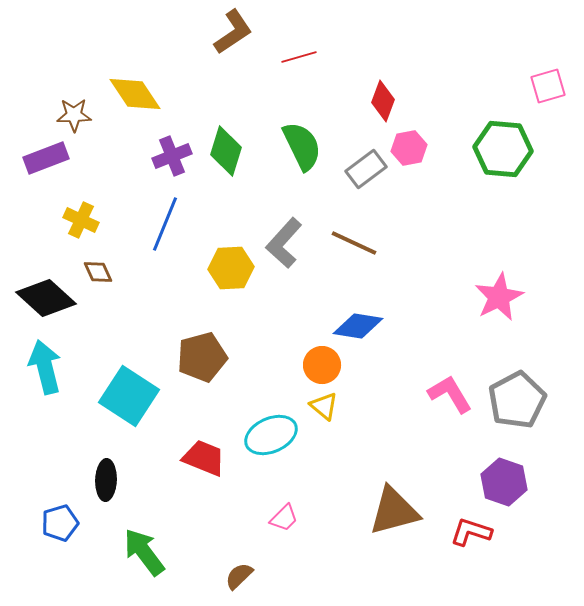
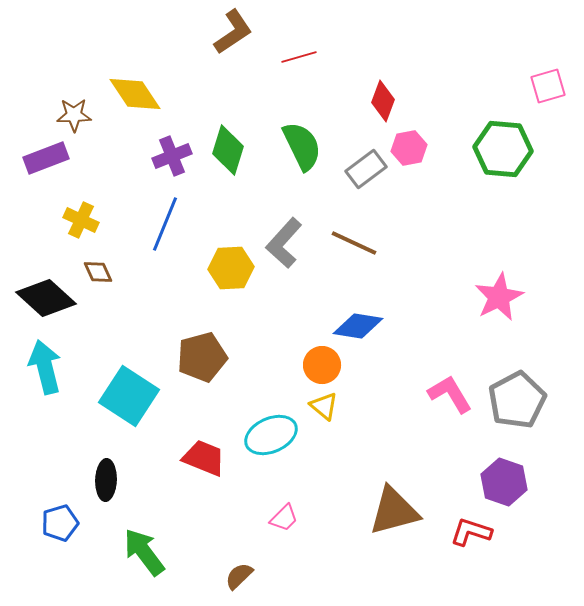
green diamond: moved 2 px right, 1 px up
